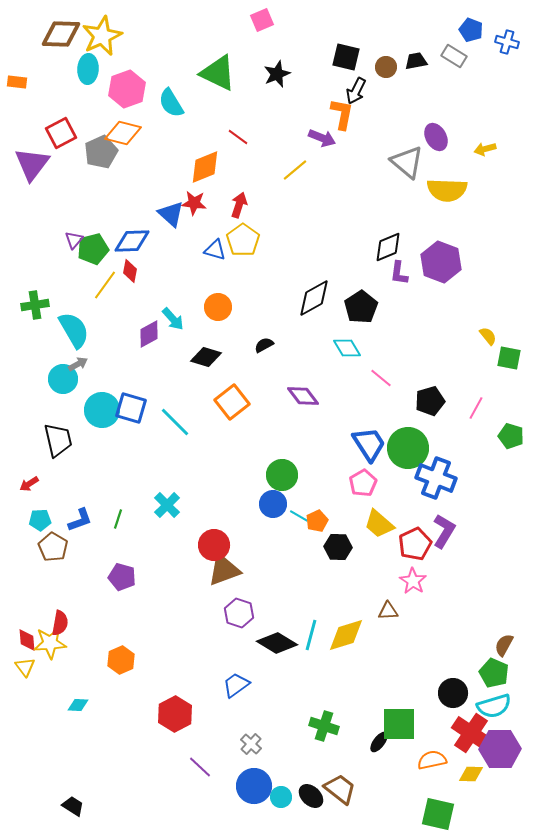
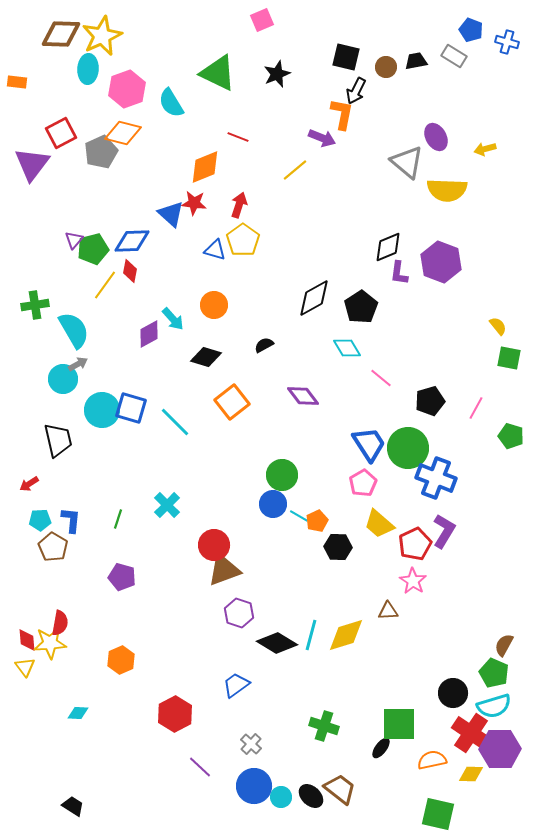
red line at (238, 137): rotated 15 degrees counterclockwise
orange circle at (218, 307): moved 4 px left, 2 px up
yellow semicircle at (488, 336): moved 10 px right, 10 px up
blue L-shape at (80, 520): moved 9 px left; rotated 64 degrees counterclockwise
cyan diamond at (78, 705): moved 8 px down
black ellipse at (379, 742): moved 2 px right, 6 px down
